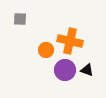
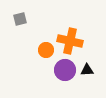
gray square: rotated 16 degrees counterclockwise
black triangle: rotated 24 degrees counterclockwise
